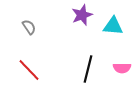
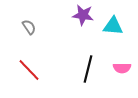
purple star: moved 1 px right; rotated 30 degrees clockwise
